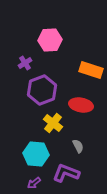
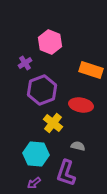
pink hexagon: moved 2 px down; rotated 25 degrees clockwise
gray semicircle: rotated 48 degrees counterclockwise
purple L-shape: rotated 92 degrees counterclockwise
